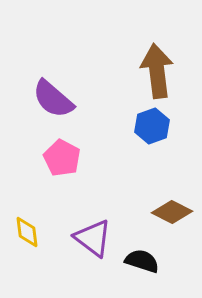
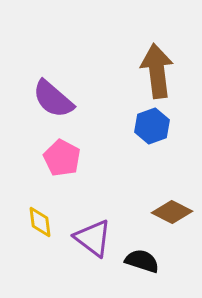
yellow diamond: moved 13 px right, 10 px up
